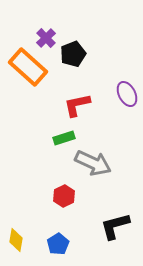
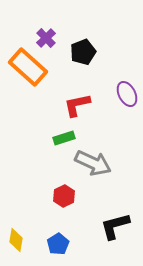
black pentagon: moved 10 px right, 2 px up
